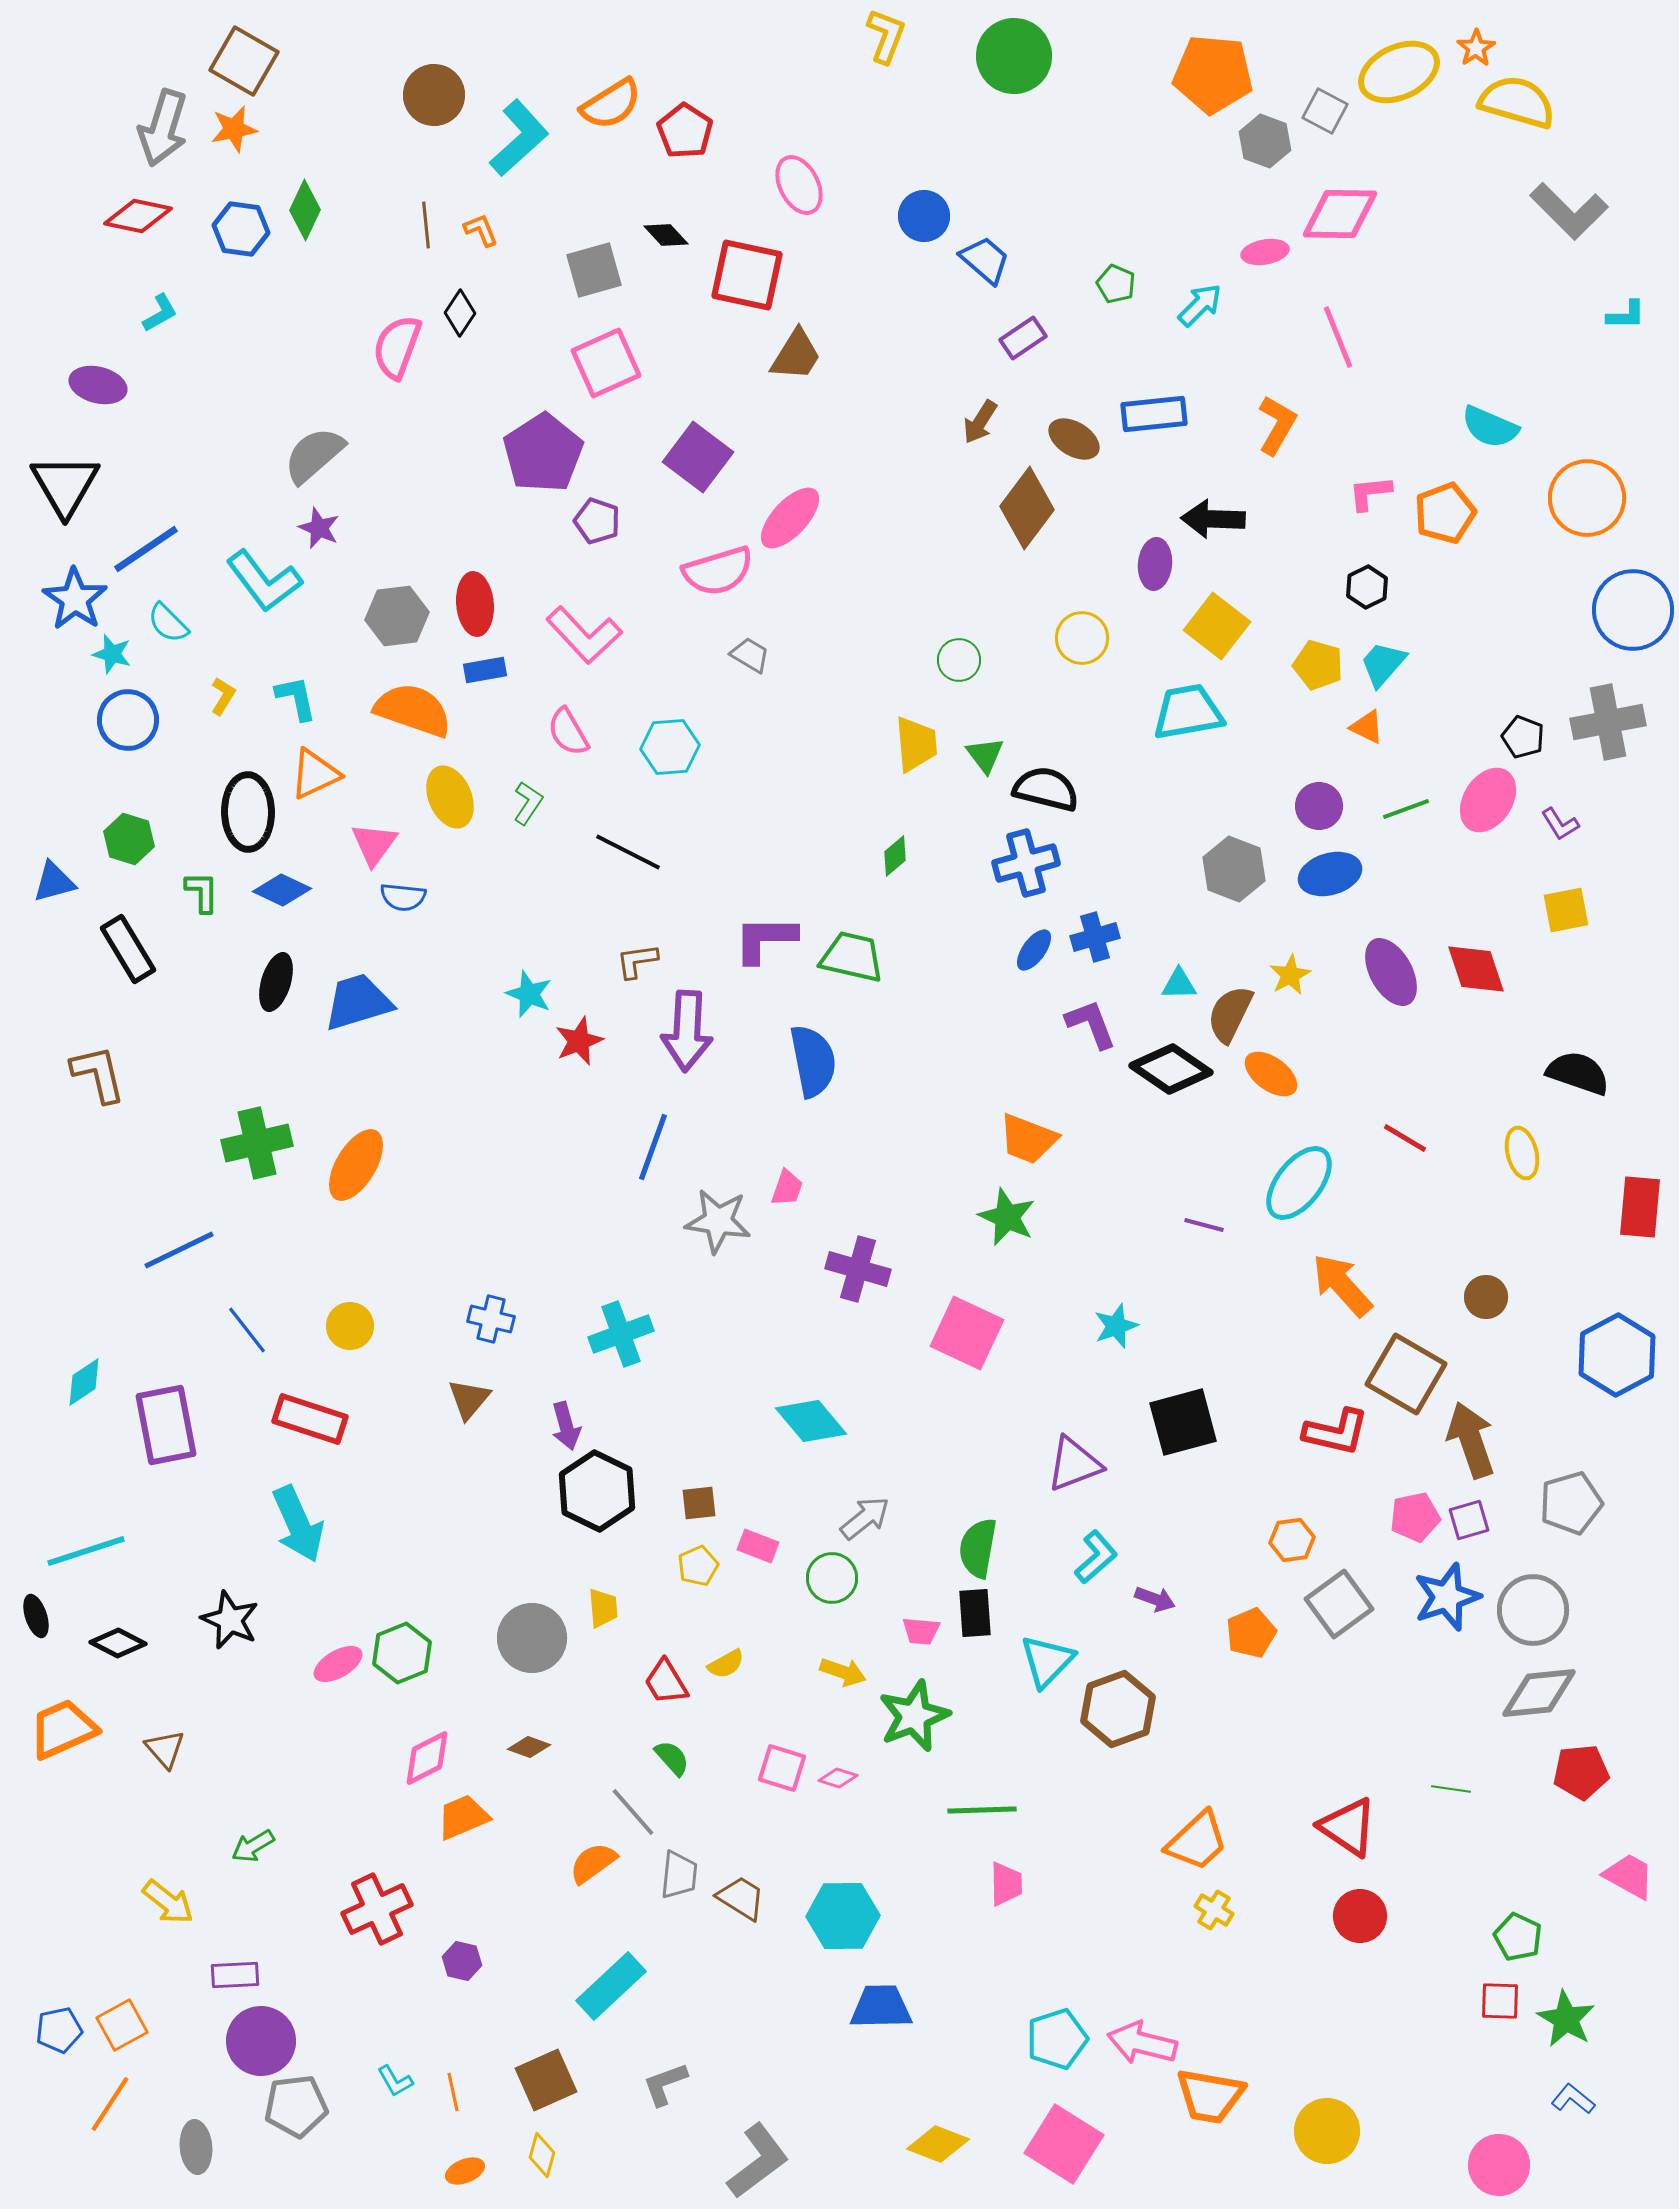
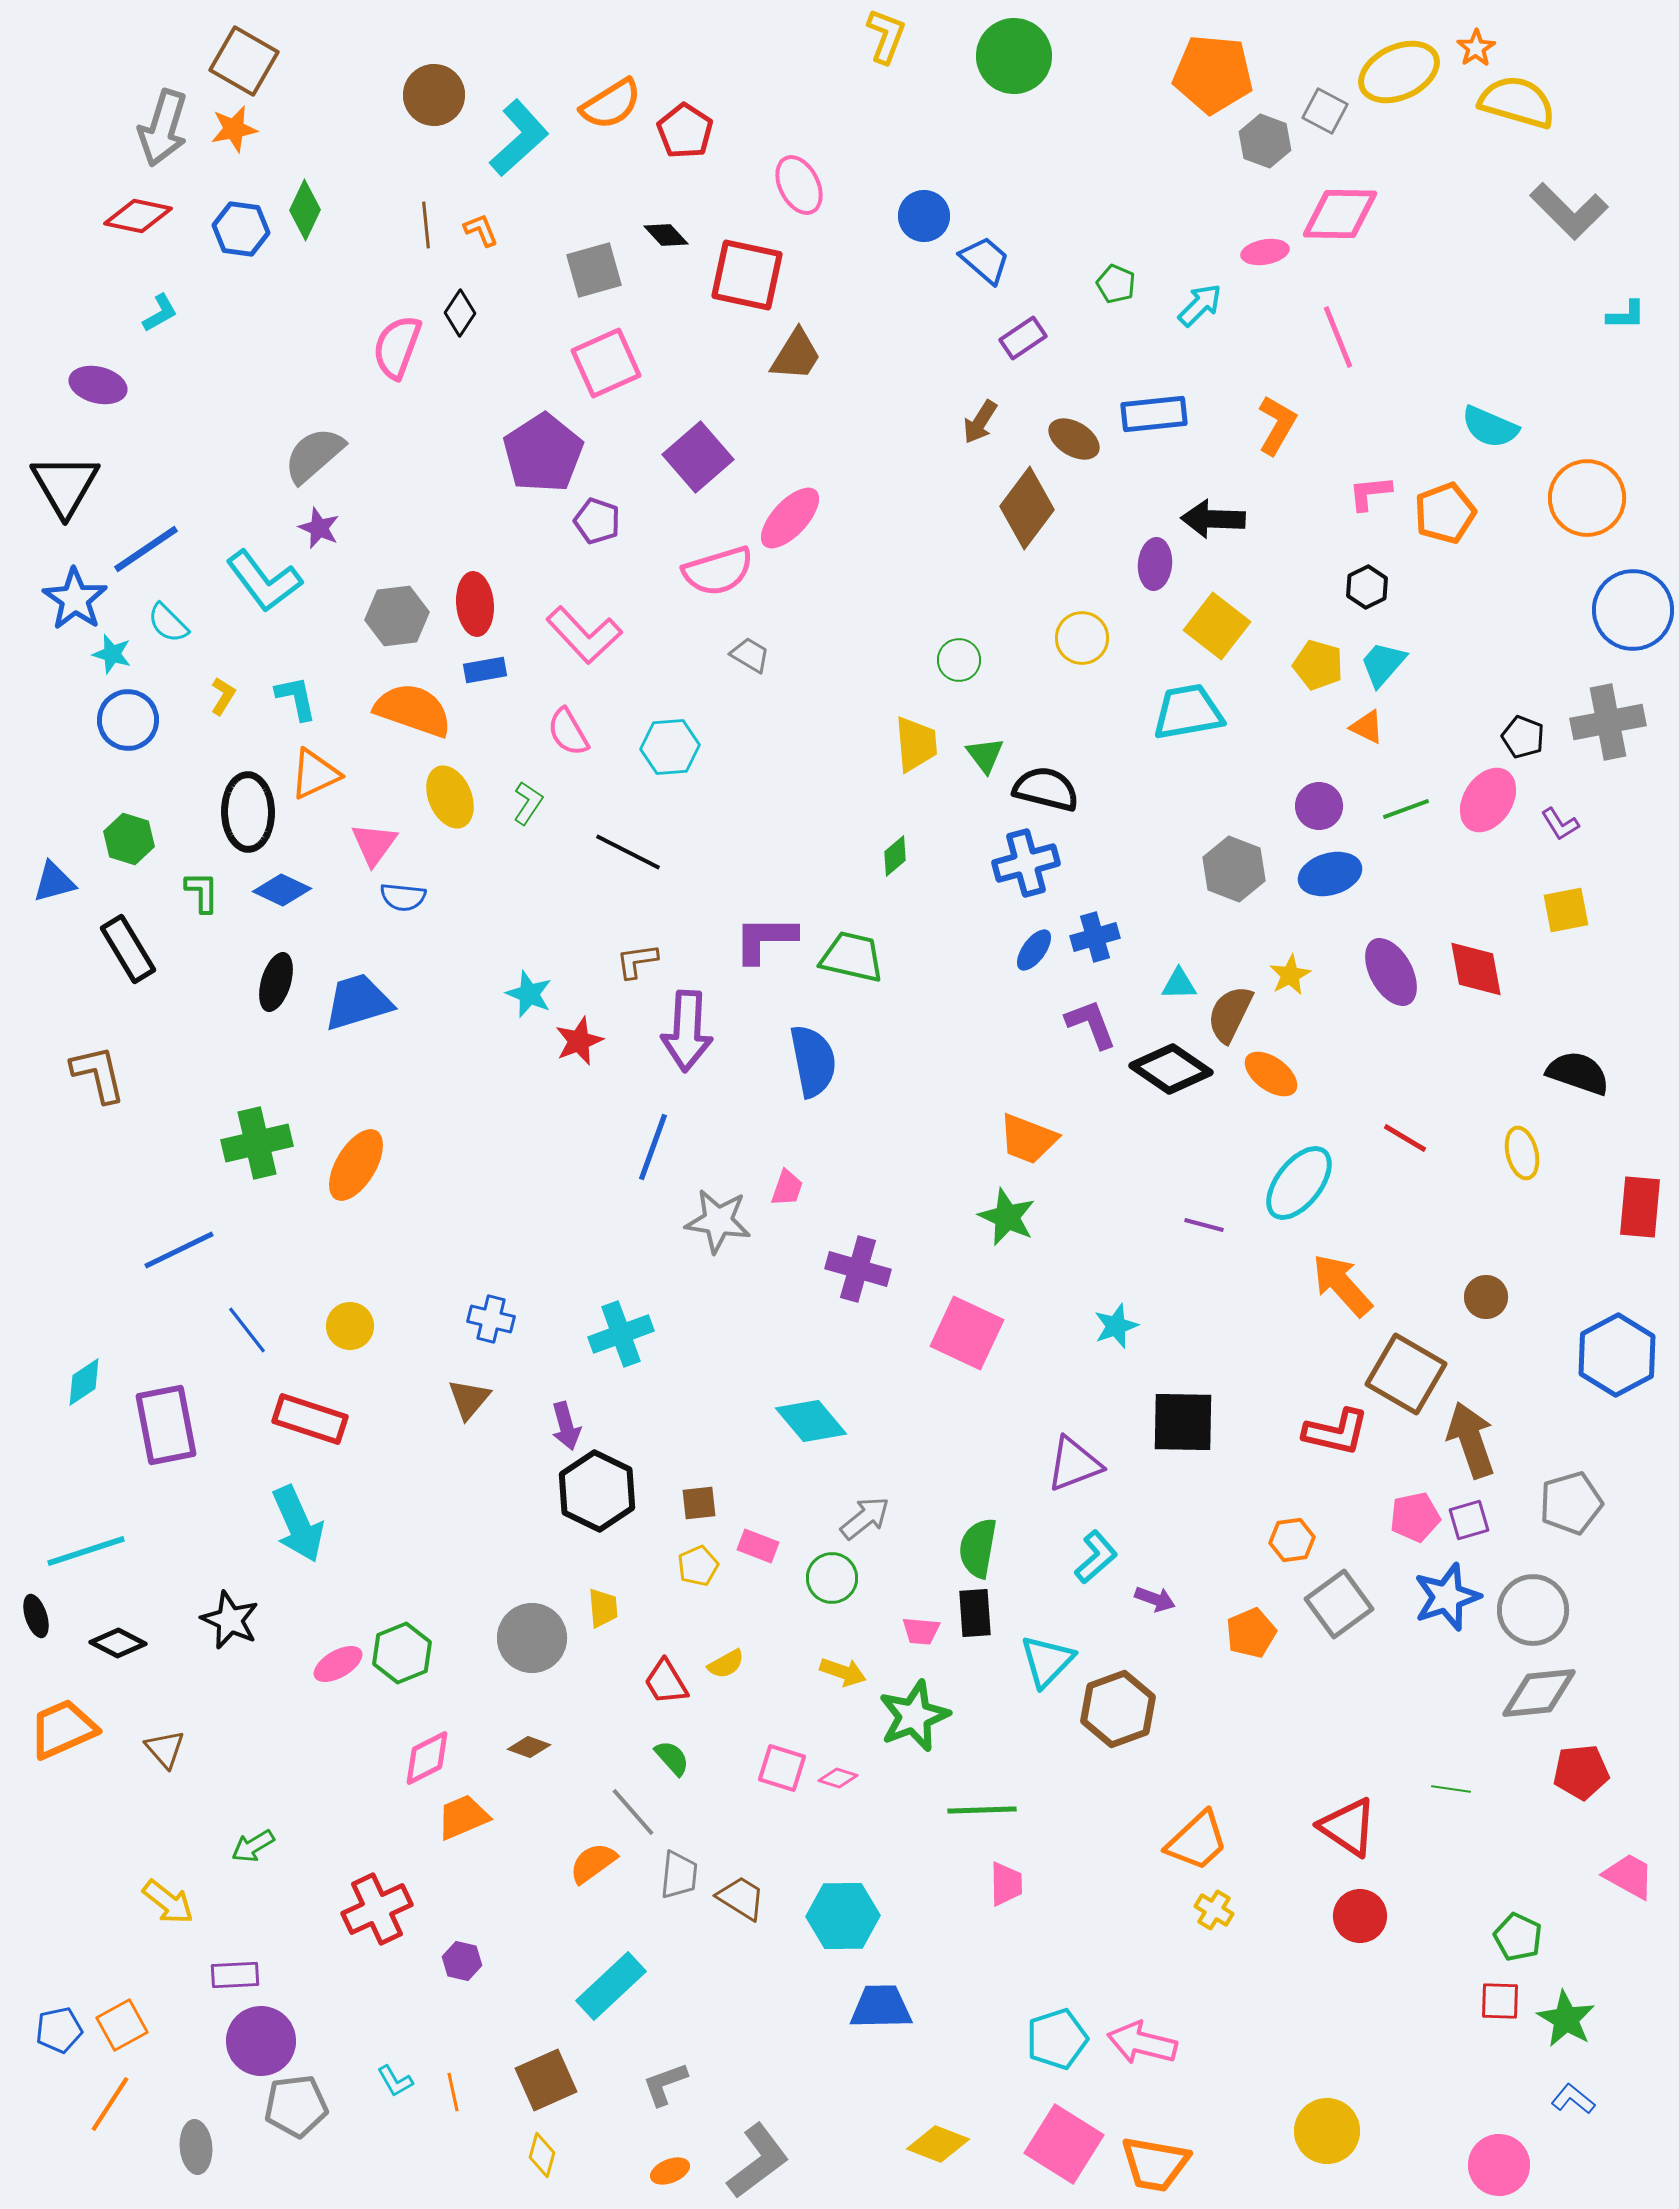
purple square at (698, 457): rotated 12 degrees clockwise
red diamond at (1476, 969): rotated 8 degrees clockwise
black square at (1183, 1422): rotated 16 degrees clockwise
orange trapezoid at (1210, 2096): moved 55 px left, 68 px down
orange ellipse at (465, 2171): moved 205 px right
